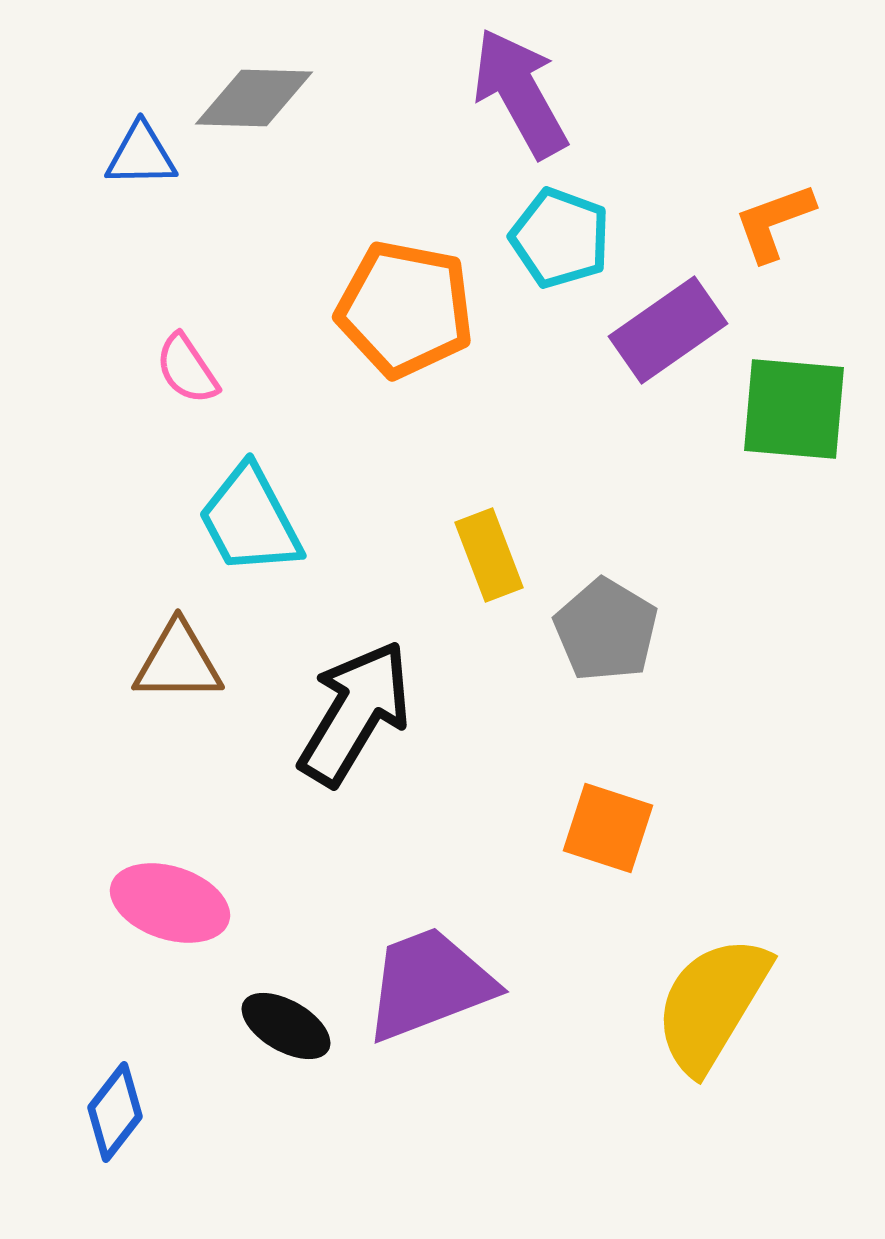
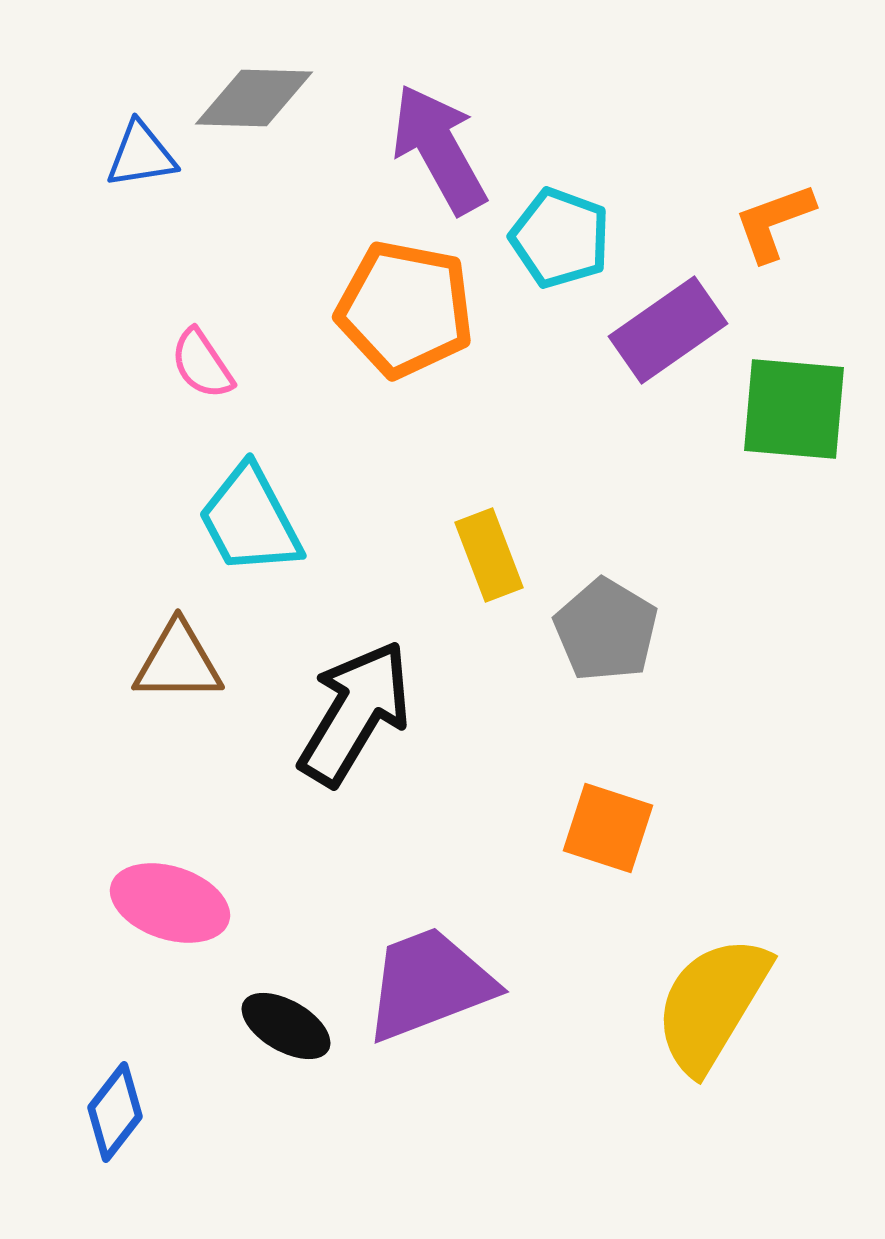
purple arrow: moved 81 px left, 56 px down
blue triangle: rotated 8 degrees counterclockwise
pink semicircle: moved 15 px right, 5 px up
